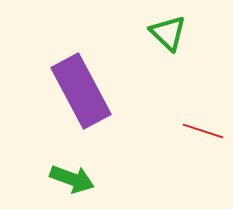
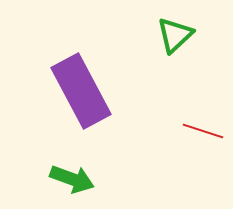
green triangle: moved 7 px right, 2 px down; rotated 33 degrees clockwise
